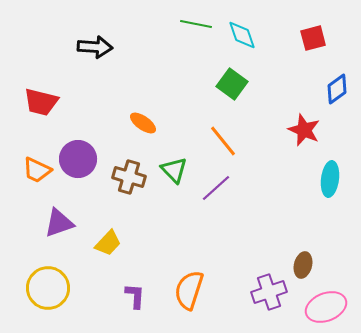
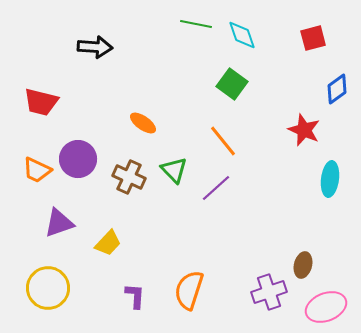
brown cross: rotated 8 degrees clockwise
